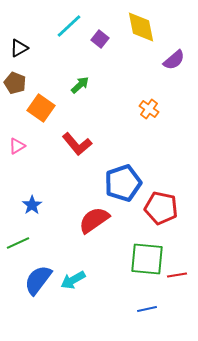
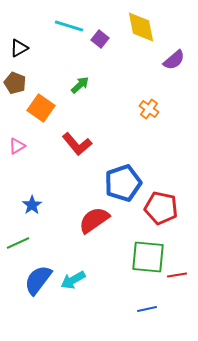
cyan line: rotated 60 degrees clockwise
green square: moved 1 px right, 2 px up
